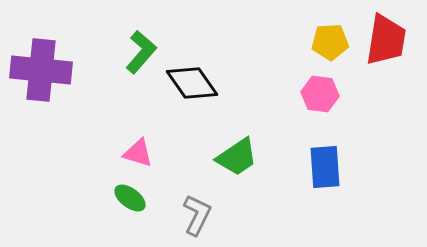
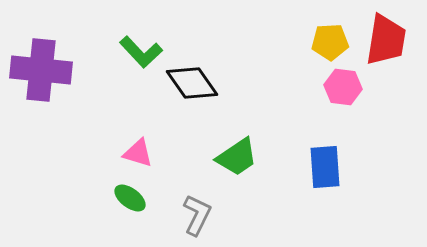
green L-shape: rotated 96 degrees clockwise
pink hexagon: moved 23 px right, 7 px up
